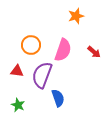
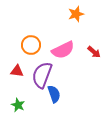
orange star: moved 2 px up
pink semicircle: rotated 45 degrees clockwise
blue semicircle: moved 4 px left, 4 px up
